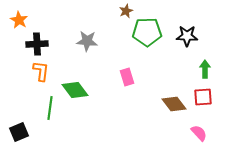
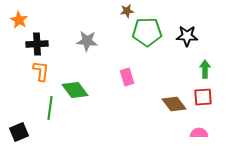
brown star: moved 1 px right; rotated 16 degrees clockwise
pink semicircle: rotated 48 degrees counterclockwise
